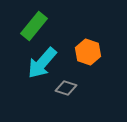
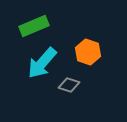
green rectangle: rotated 28 degrees clockwise
gray diamond: moved 3 px right, 3 px up
